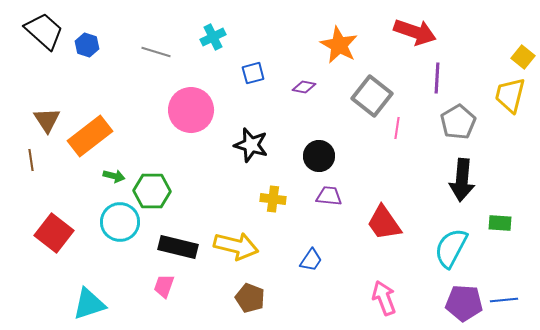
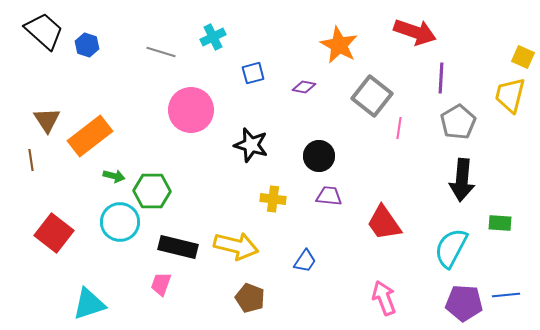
gray line: moved 5 px right
yellow square: rotated 15 degrees counterclockwise
purple line: moved 4 px right
pink line: moved 2 px right
blue trapezoid: moved 6 px left, 1 px down
pink trapezoid: moved 3 px left, 2 px up
blue line: moved 2 px right, 5 px up
